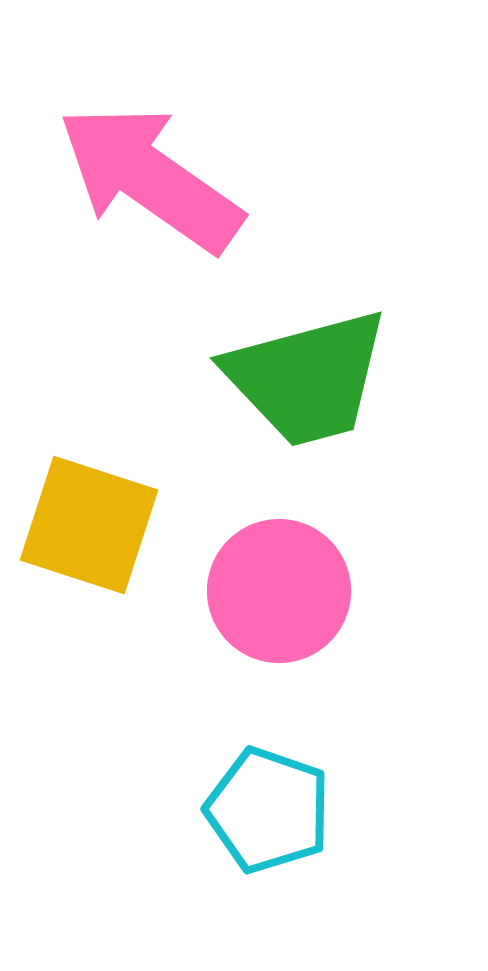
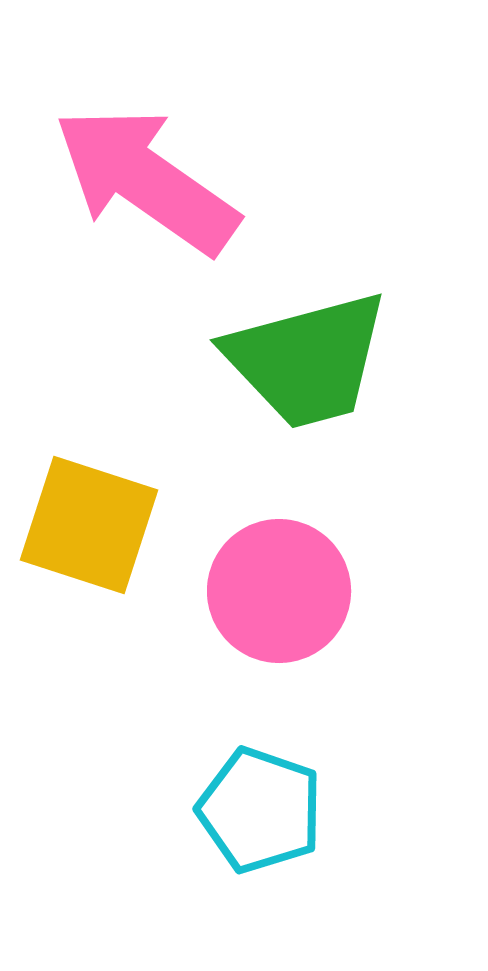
pink arrow: moved 4 px left, 2 px down
green trapezoid: moved 18 px up
cyan pentagon: moved 8 px left
